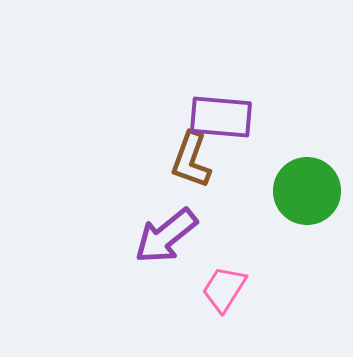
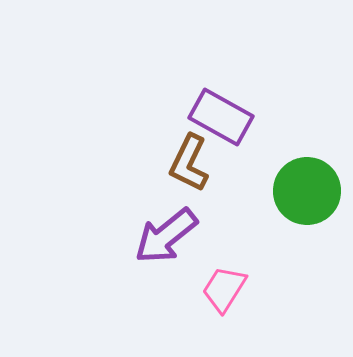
purple rectangle: rotated 24 degrees clockwise
brown L-shape: moved 2 px left, 3 px down; rotated 6 degrees clockwise
